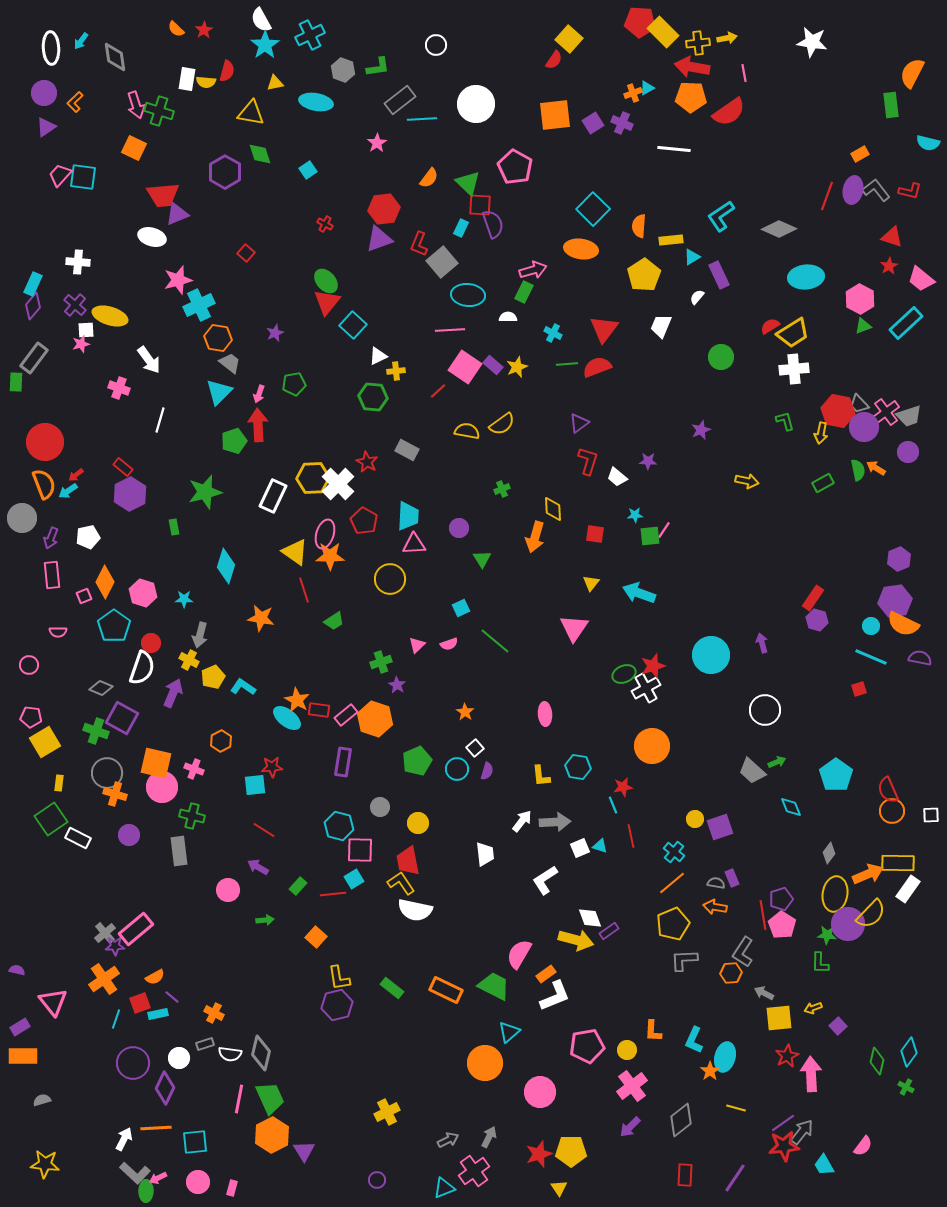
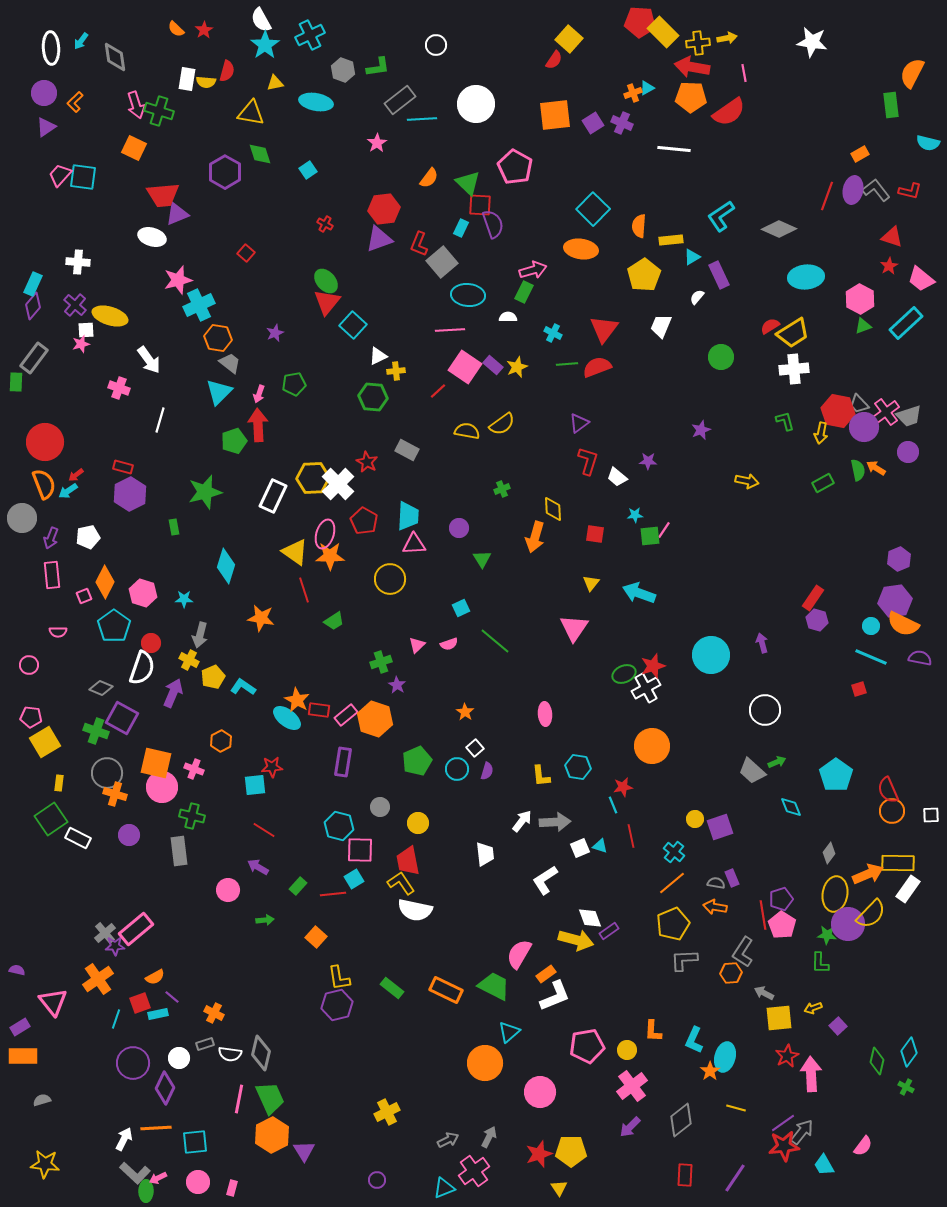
red rectangle at (123, 467): rotated 24 degrees counterclockwise
orange cross at (104, 979): moved 6 px left
